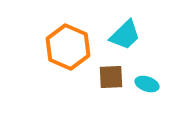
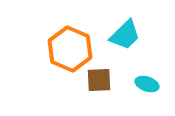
orange hexagon: moved 2 px right, 2 px down
brown square: moved 12 px left, 3 px down
